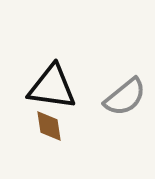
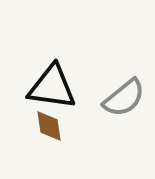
gray semicircle: moved 1 px left, 1 px down
